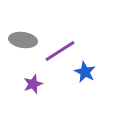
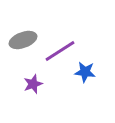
gray ellipse: rotated 28 degrees counterclockwise
blue star: rotated 20 degrees counterclockwise
